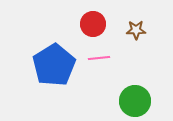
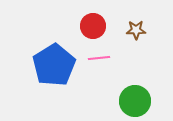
red circle: moved 2 px down
